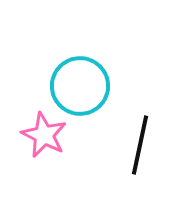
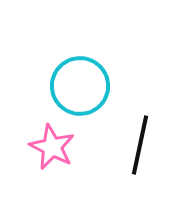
pink star: moved 8 px right, 12 px down
